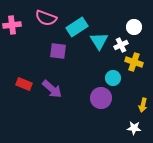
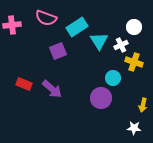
purple square: rotated 30 degrees counterclockwise
